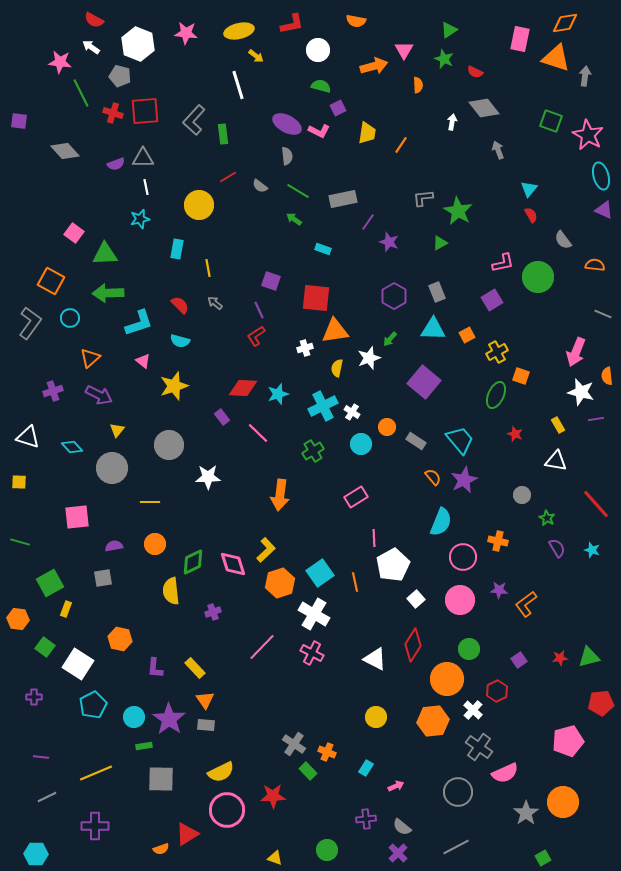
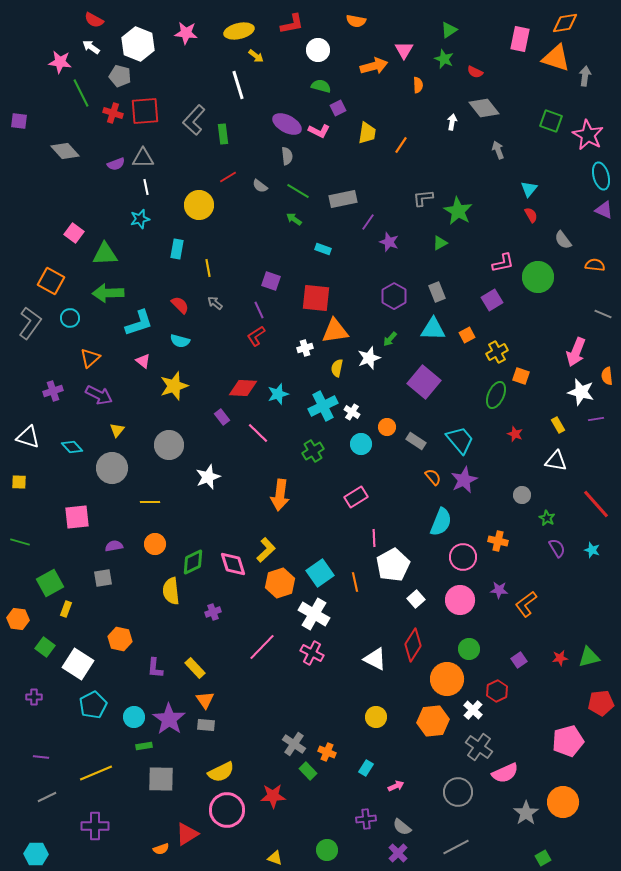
white star at (208, 477): rotated 20 degrees counterclockwise
